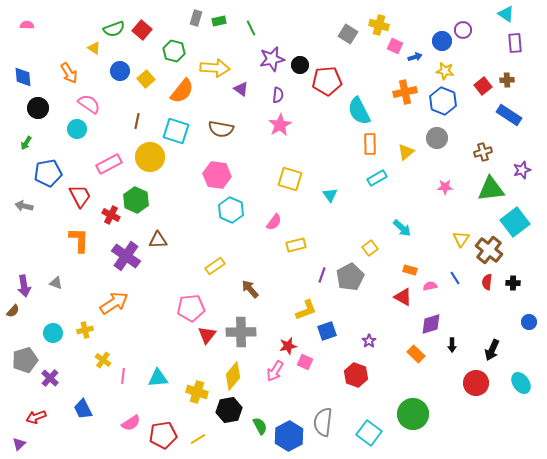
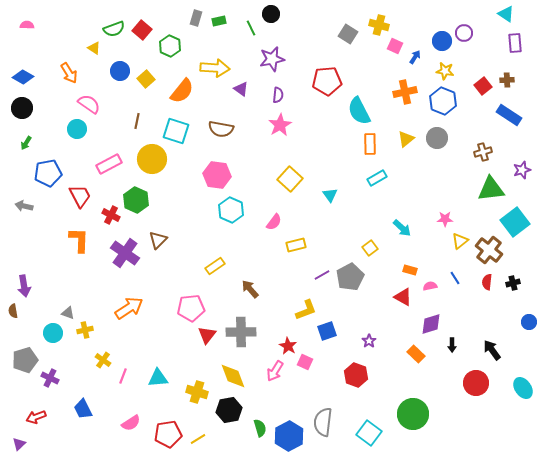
purple circle at (463, 30): moved 1 px right, 3 px down
green hexagon at (174, 51): moved 4 px left, 5 px up; rotated 10 degrees clockwise
blue arrow at (415, 57): rotated 40 degrees counterclockwise
black circle at (300, 65): moved 29 px left, 51 px up
blue diamond at (23, 77): rotated 55 degrees counterclockwise
black circle at (38, 108): moved 16 px left
yellow triangle at (406, 152): moved 13 px up
yellow circle at (150, 157): moved 2 px right, 2 px down
yellow square at (290, 179): rotated 25 degrees clockwise
pink star at (445, 187): moved 32 px down
yellow triangle at (461, 239): moved 1 px left, 2 px down; rotated 18 degrees clockwise
brown triangle at (158, 240): rotated 42 degrees counterclockwise
purple cross at (126, 256): moved 1 px left, 3 px up
purple line at (322, 275): rotated 42 degrees clockwise
gray triangle at (56, 283): moved 12 px right, 30 px down
black cross at (513, 283): rotated 16 degrees counterclockwise
orange arrow at (114, 303): moved 15 px right, 5 px down
brown semicircle at (13, 311): rotated 128 degrees clockwise
red star at (288, 346): rotated 30 degrees counterclockwise
black arrow at (492, 350): rotated 120 degrees clockwise
pink line at (123, 376): rotated 14 degrees clockwise
yellow diamond at (233, 376): rotated 60 degrees counterclockwise
purple cross at (50, 378): rotated 18 degrees counterclockwise
cyan ellipse at (521, 383): moved 2 px right, 5 px down
green semicircle at (260, 426): moved 2 px down; rotated 12 degrees clockwise
red pentagon at (163, 435): moved 5 px right, 1 px up
